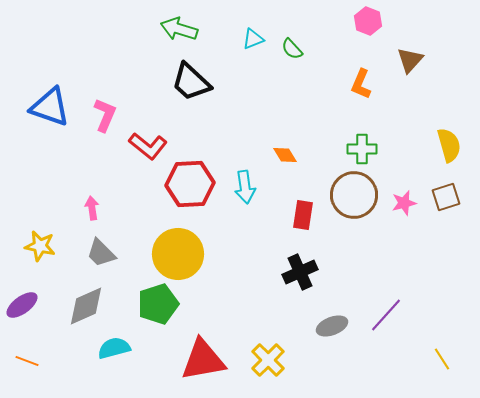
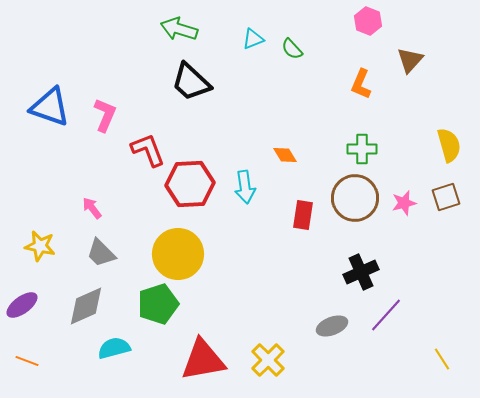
red L-shape: moved 4 px down; rotated 150 degrees counterclockwise
brown circle: moved 1 px right, 3 px down
pink arrow: rotated 30 degrees counterclockwise
black cross: moved 61 px right
